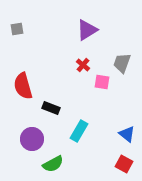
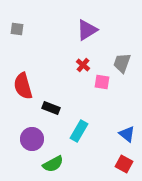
gray square: rotated 16 degrees clockwise
